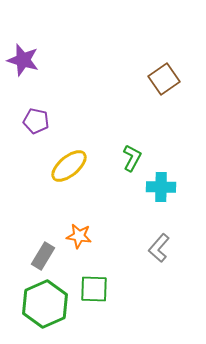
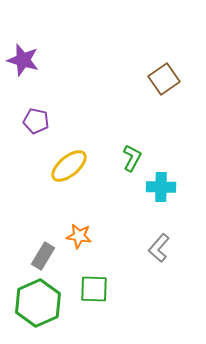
green hexagon: moved 7 px left, 1 px up
